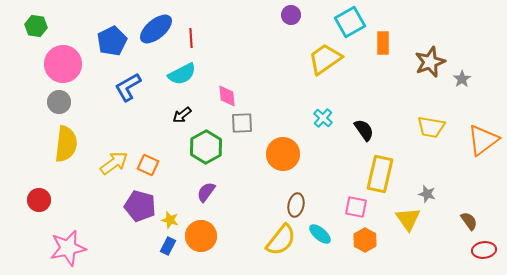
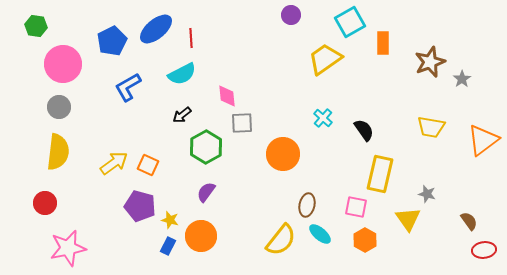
gray circle at (59, 102): moved 5 px down
yellow semicircle at (66, 144): moved 8 px left, 8 px down
red circle at (39, 200): moved 6 px right, 3 px down
brown ellipse at (296, 205): moved 11 px right
